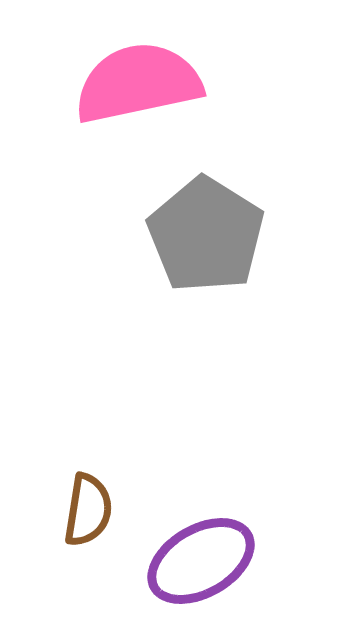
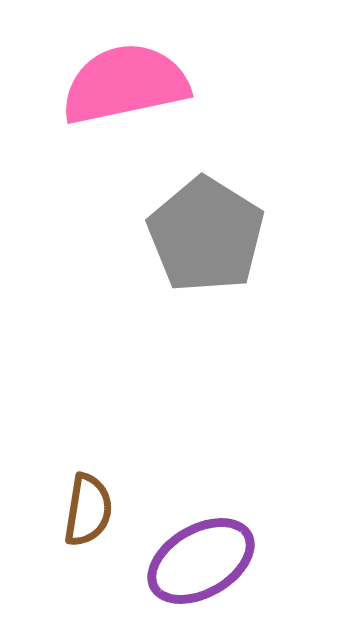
pink semicircle: moved 13 px left, 1 px down
